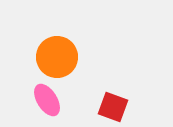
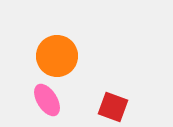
orange circle: moved 1 px up
